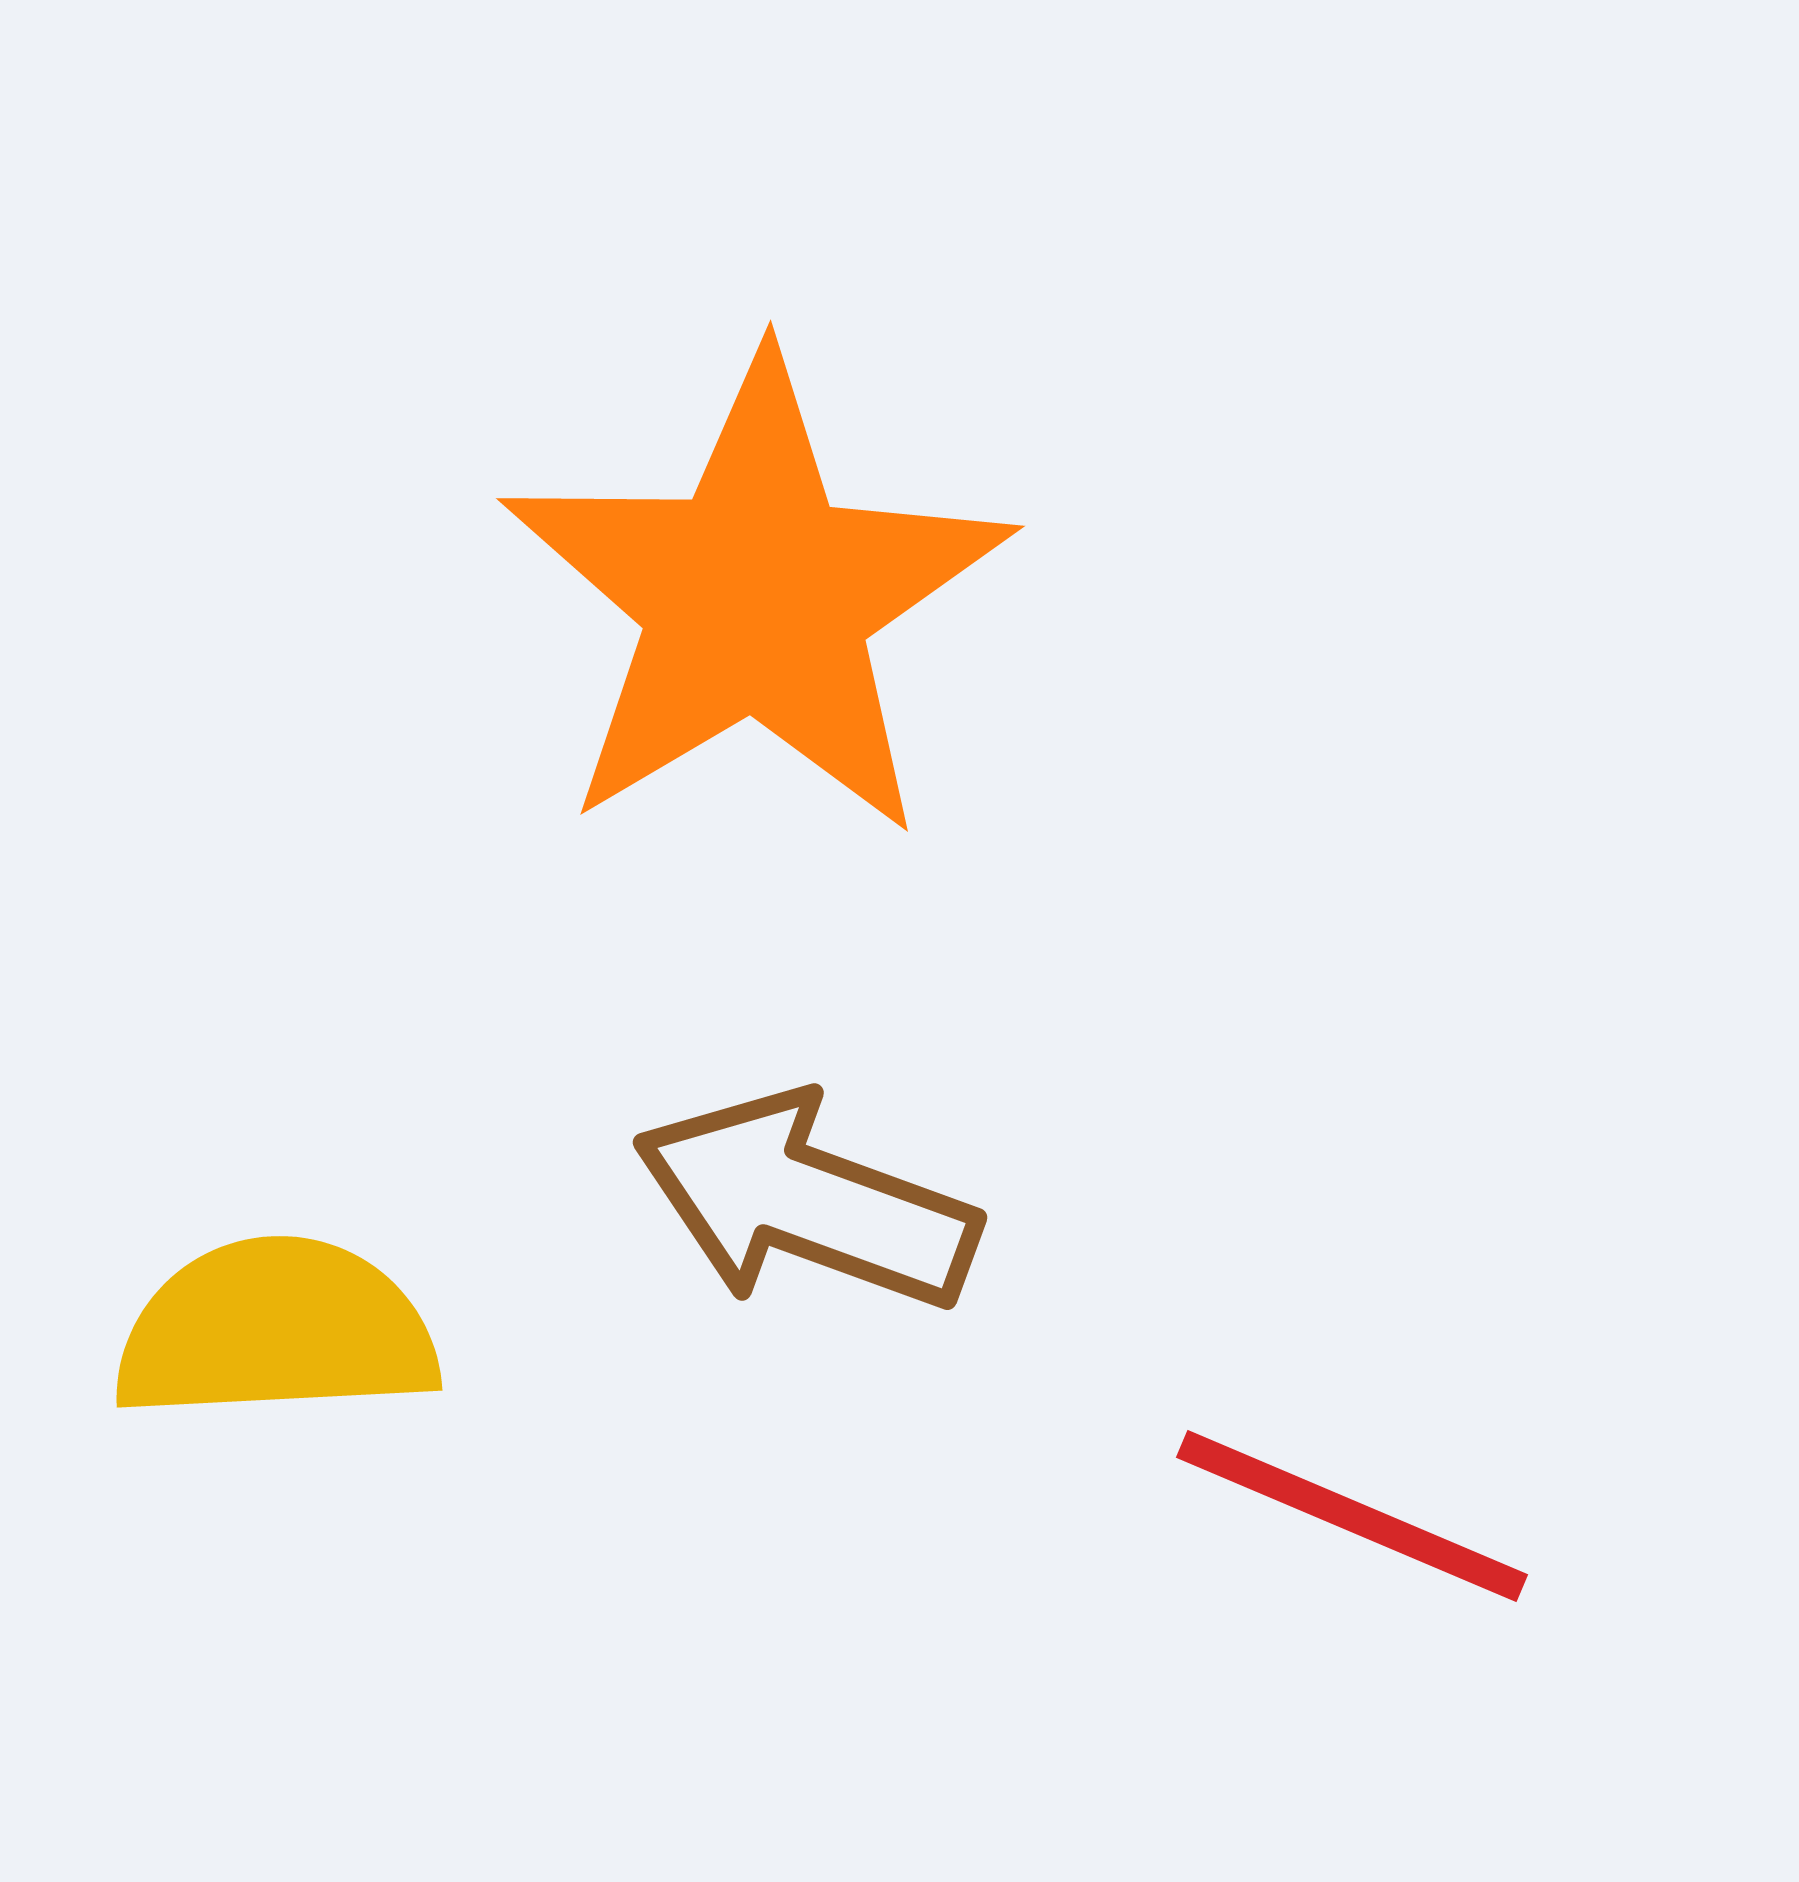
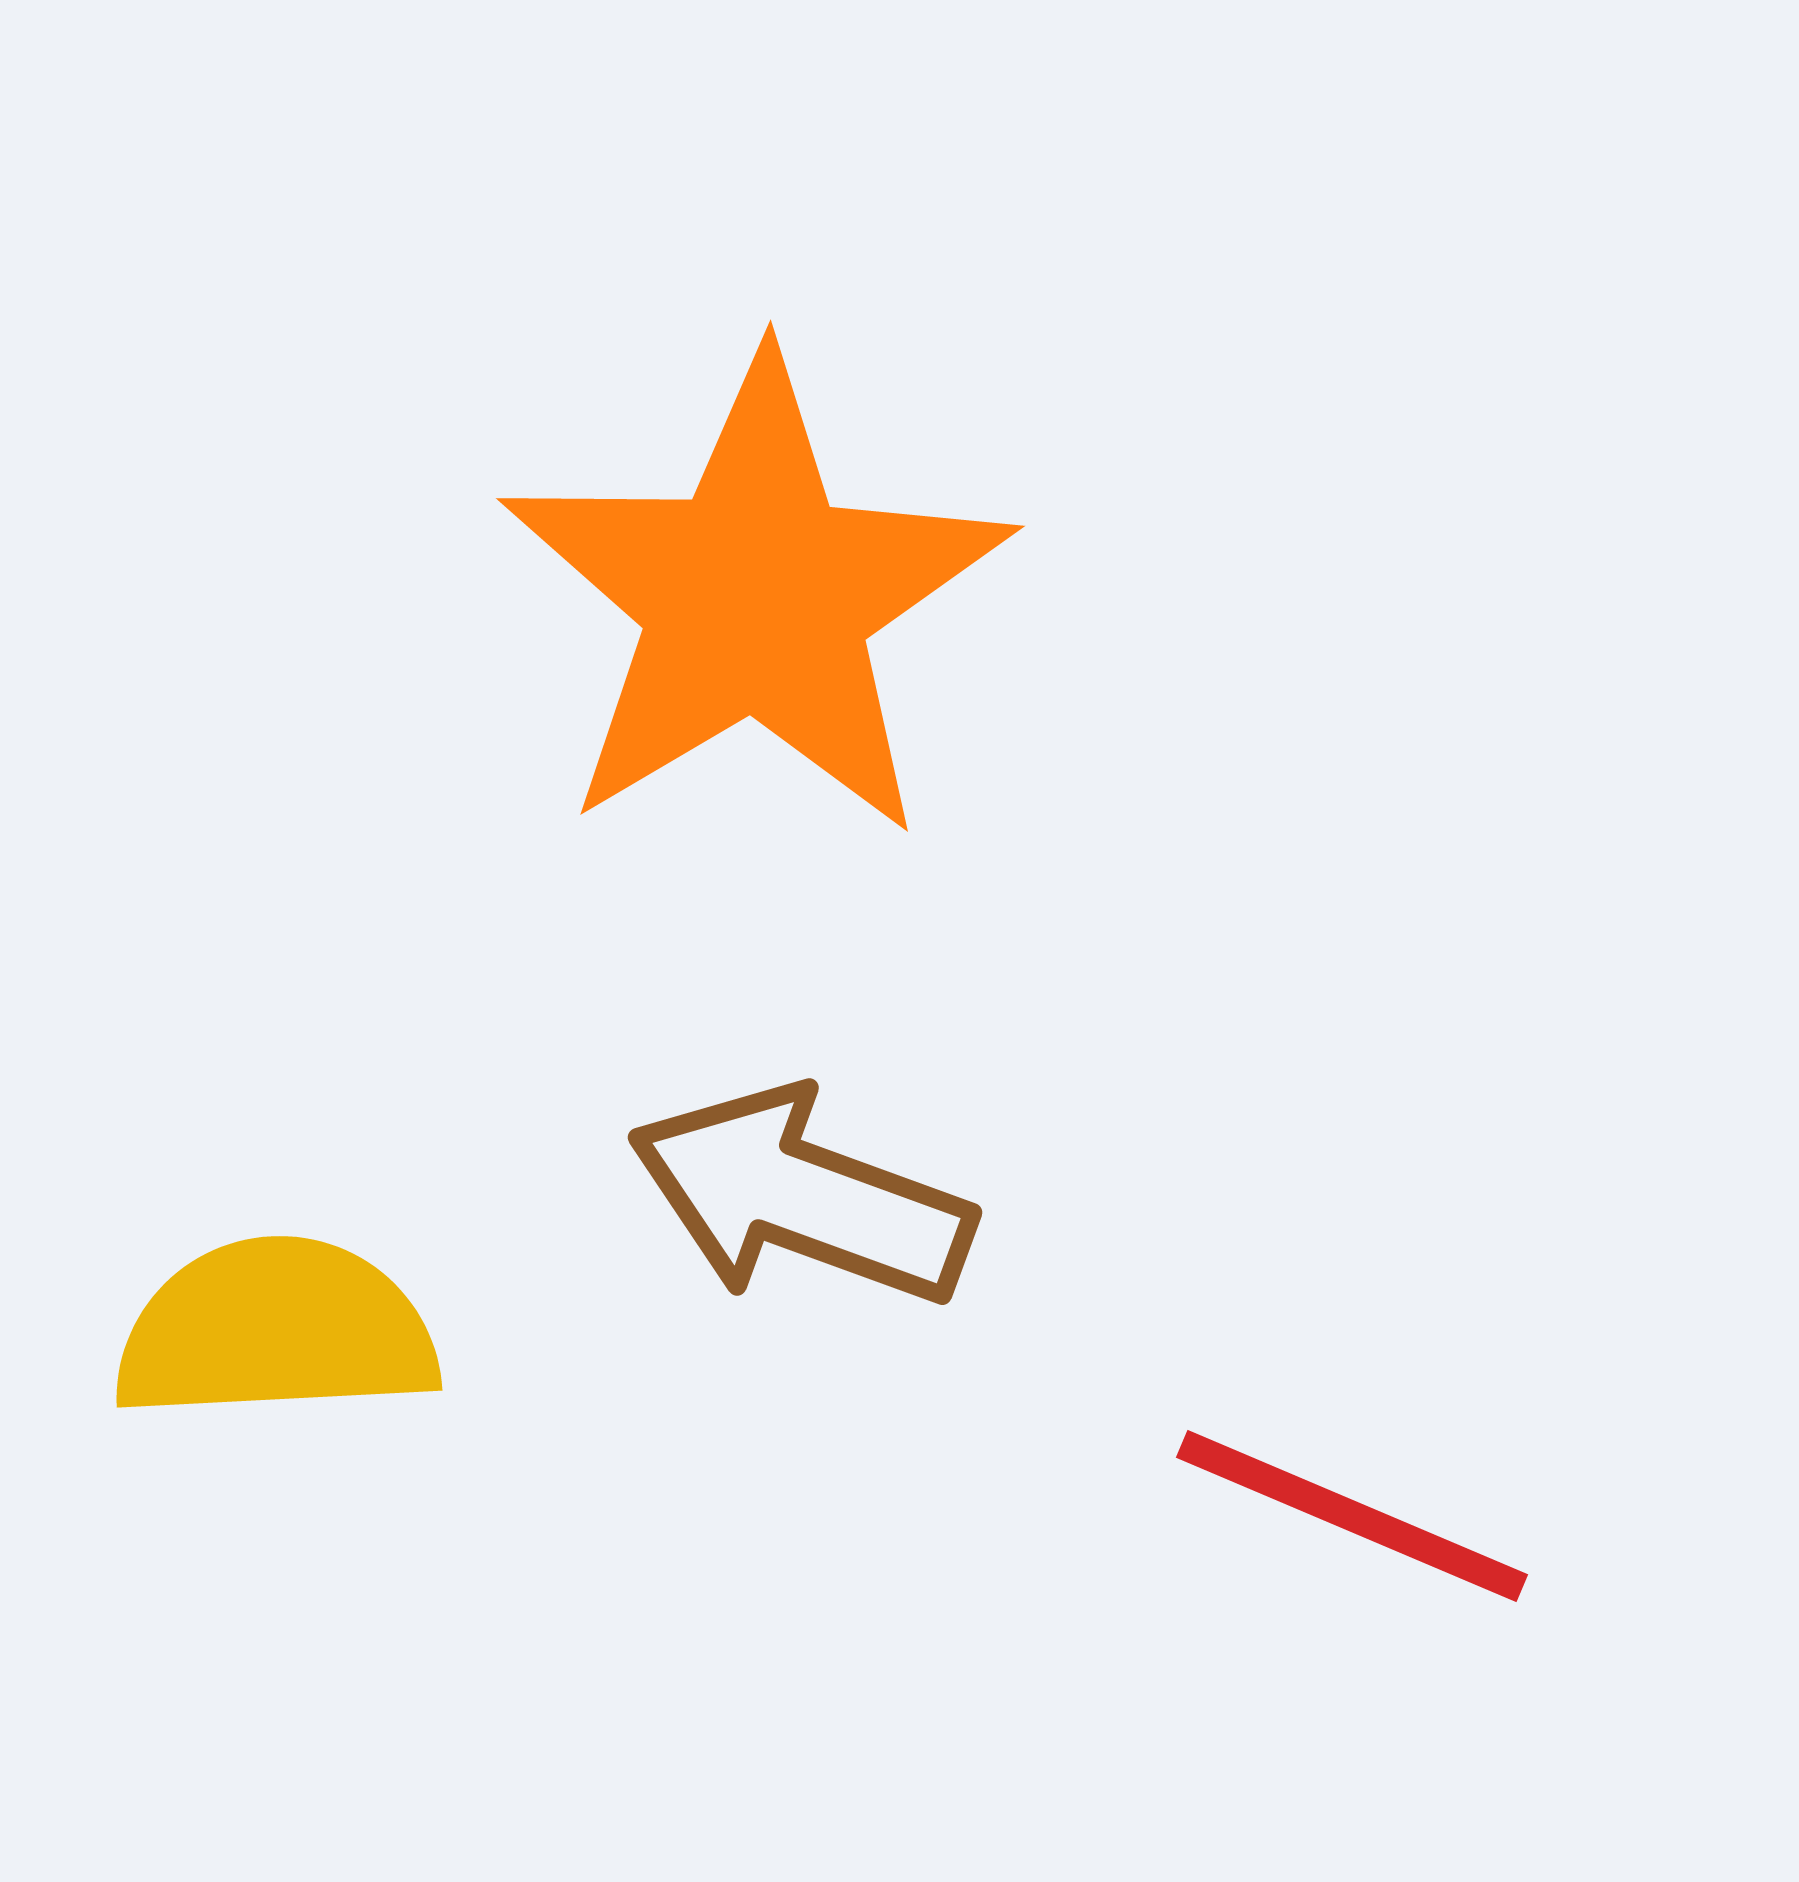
brown arrow: moved 5 px left, 5 px up
